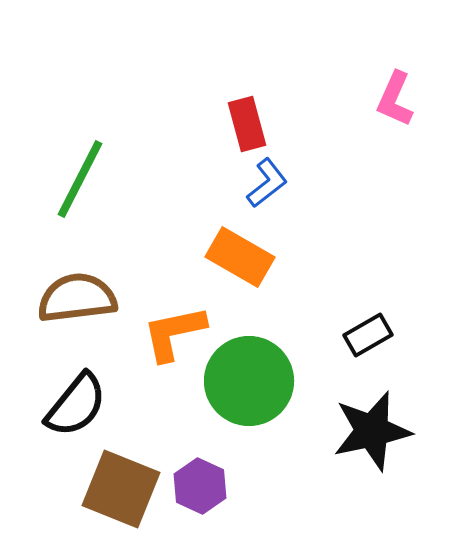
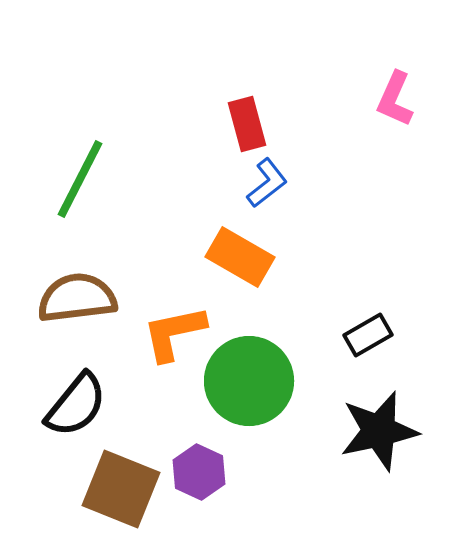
black star: moved 7 px right
purple hexagon: moved 1 px left, 14 px up
